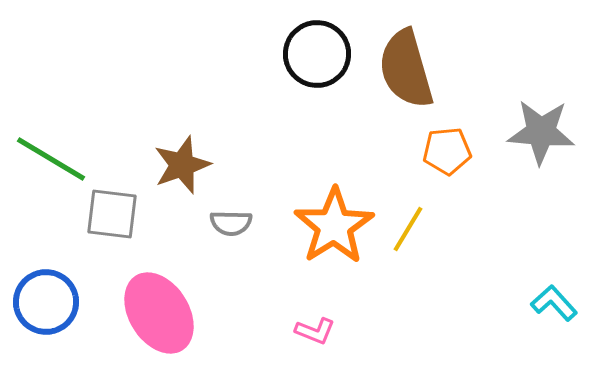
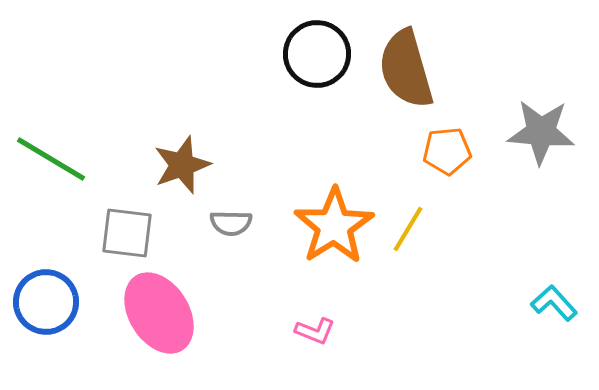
gray square: moved 15 px right, 19 px down
